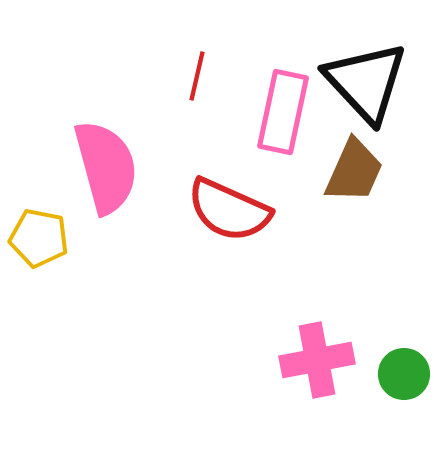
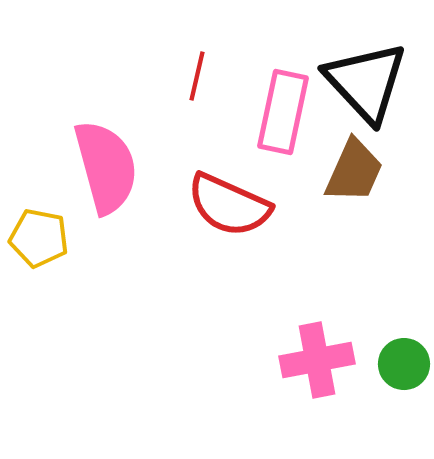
red semicircle: moved 5 px up
green circle: moved 10 px up
